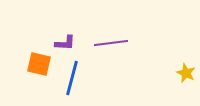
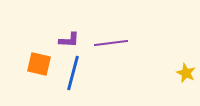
purple L-shape: moved 4 px right, 3 px up
blue line: moved 1 px right, 5 px up
